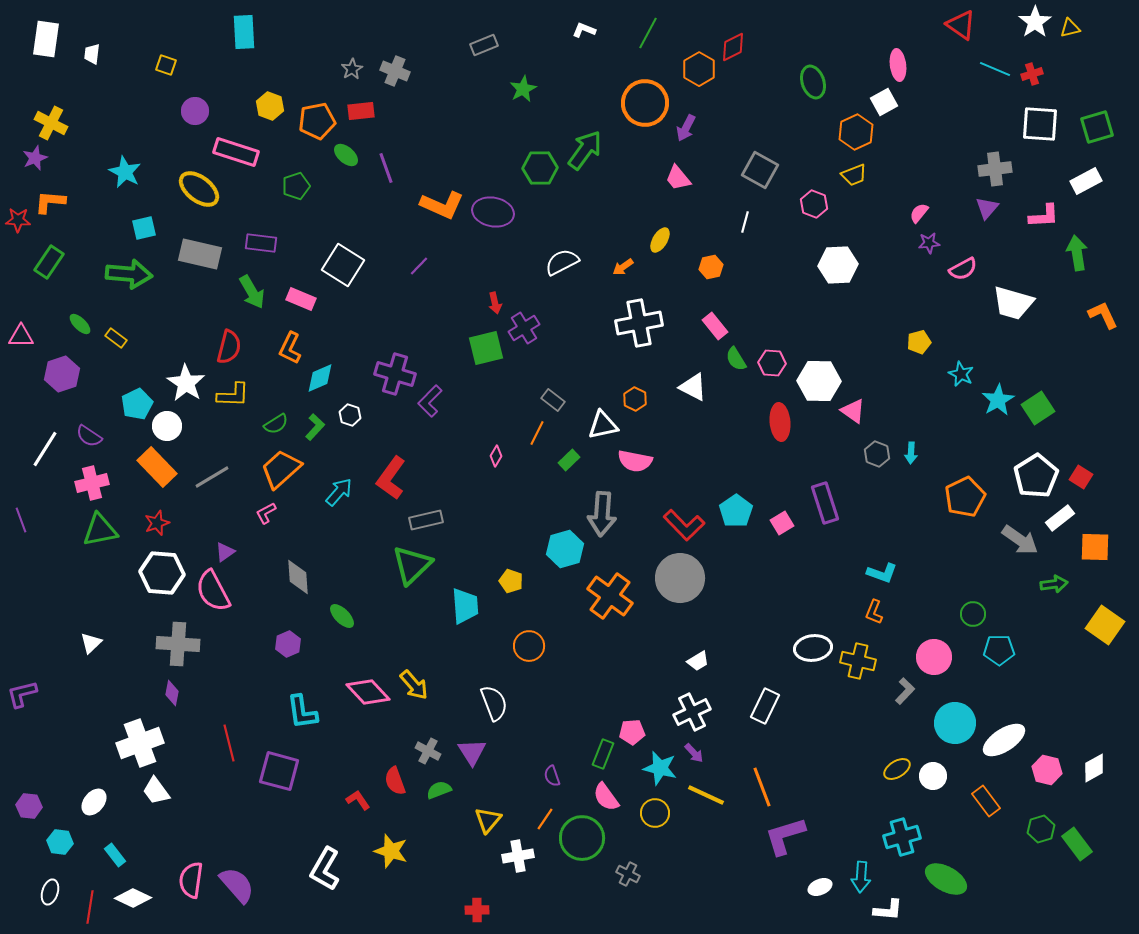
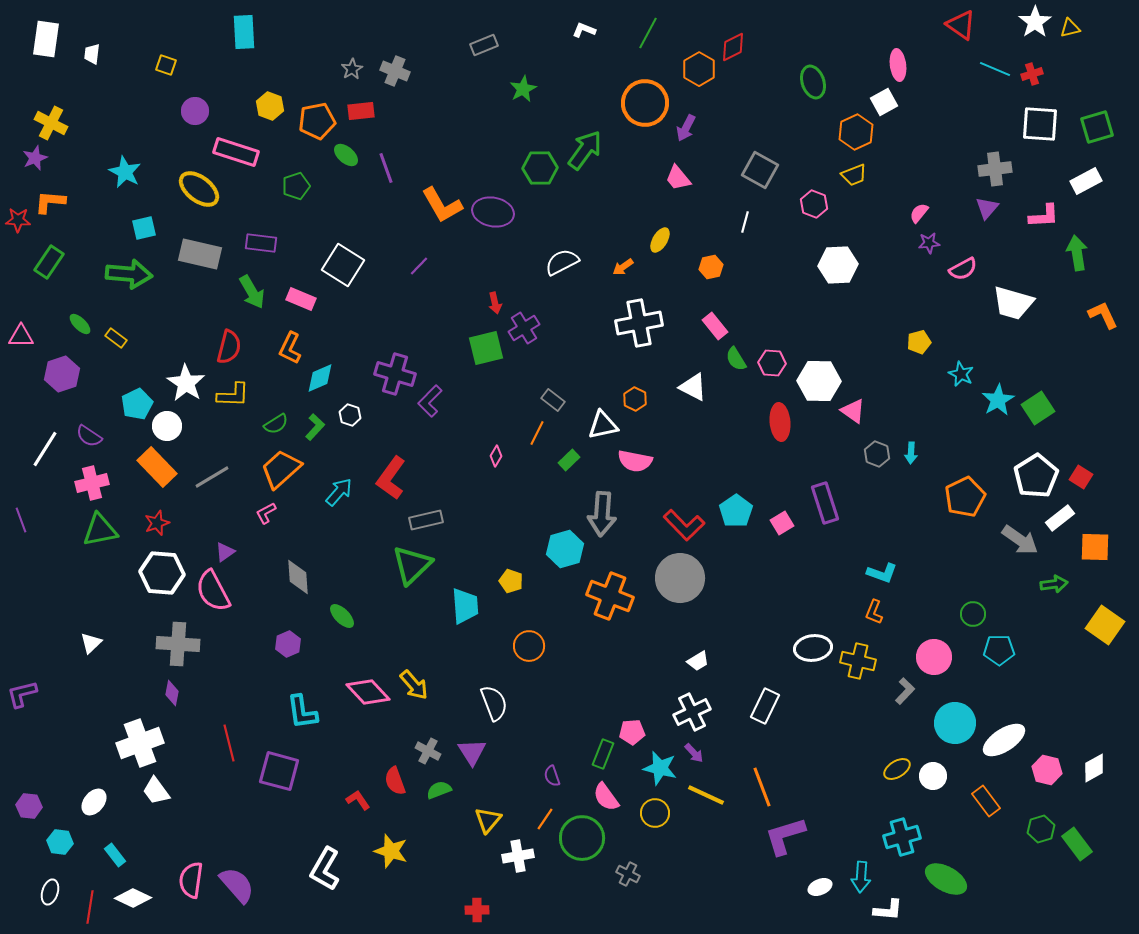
orange L-shape at (442, 205): rotated 36 degrees clockwise
orange cross at (610, 596): rotated 15 degrees counterclockwise
